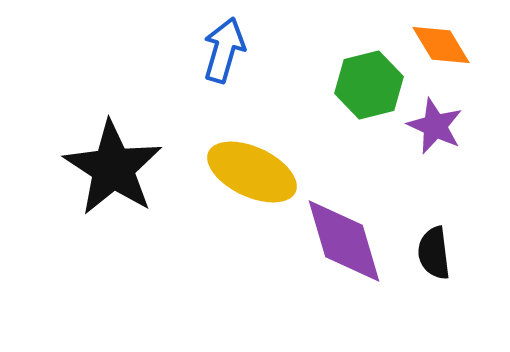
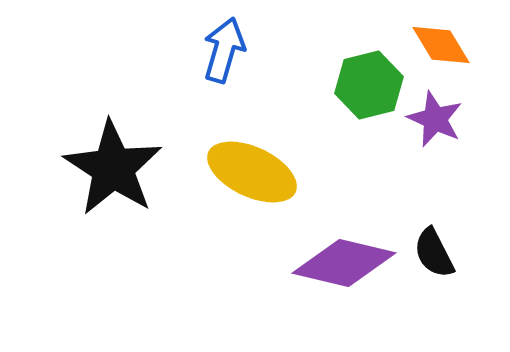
purple star: moved 7 px up
purple diamond: moved 22 px down; rotated 60 degrees counterclockwise
black semicircle: rotated 20 degrees counterclockwise
